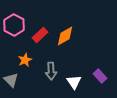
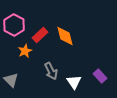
orange diamond: rotated 75 degrees counterclockwise
orange star: moved 9 px up
gray arrow: rotated 24 degrees counterclockwise
